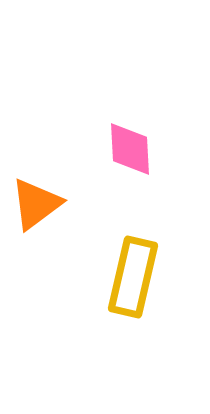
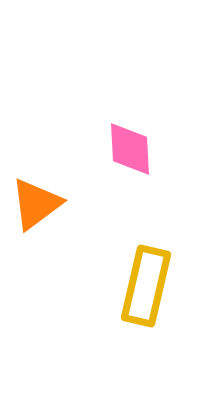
yellow rectangle: moved 13 px right, 9 px down
